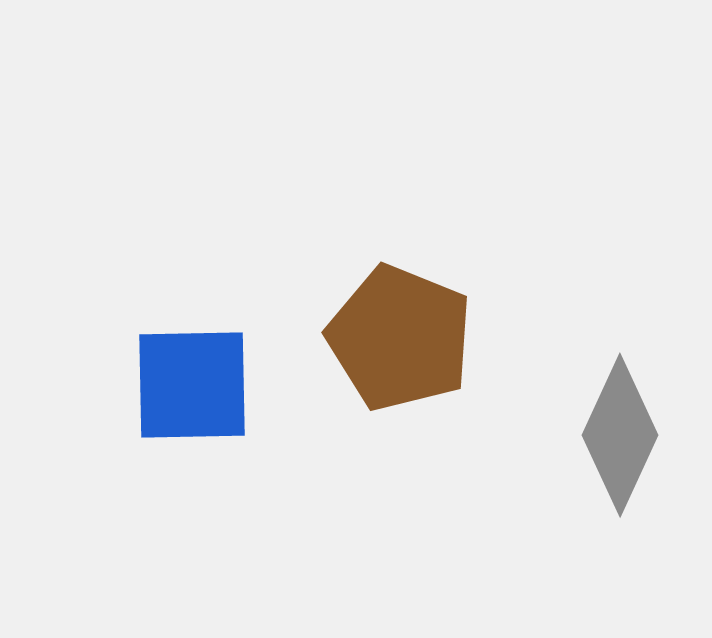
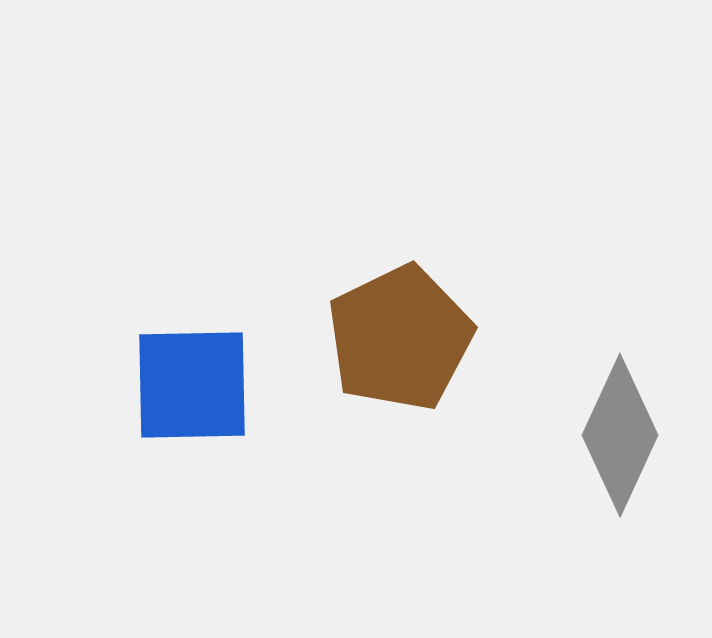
brown pentagon: rotated 24 degrees clockwise
